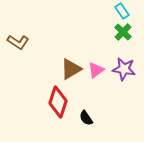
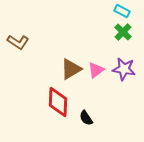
cyan rectangle: rotated 28 degrees counterclockwise
red diamond: rotated 16 degrees counterclockwise
